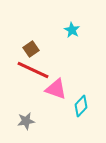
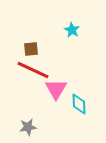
brown square: rotated 28 degrees clockwise
pink triangle: rotated 40 degrees clockwise
cyan diamond: moved 2 px left, 2 px up; rotated 45 degrees counterclockwise
gray star: moved 2 px right, 6 px down
